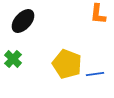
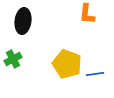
orange L-shape: moved 11 px left
black ellipse: rotated 35 degrees counterclockwise
green cross: rotated 18 degrees clockwise
